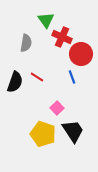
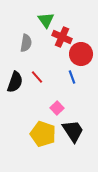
red line: rotated 16 degrees clockwise
